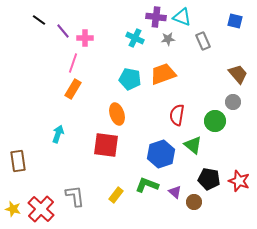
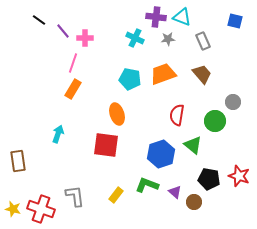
brown trapezoid: moved 36 px left
red star: moved 5 px up
red cross: rotated 24 degrees counterclockwise
